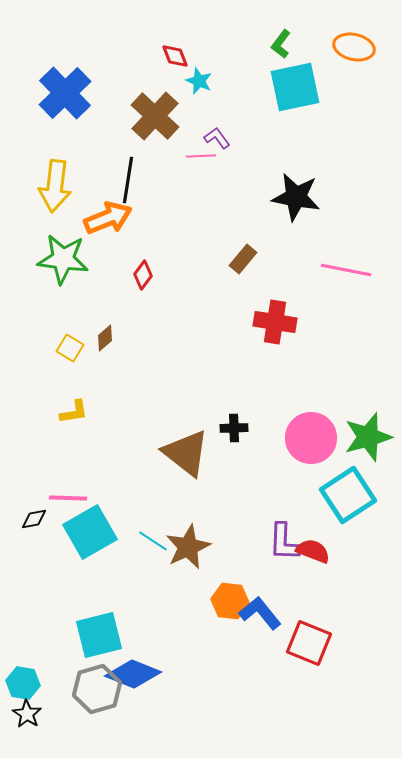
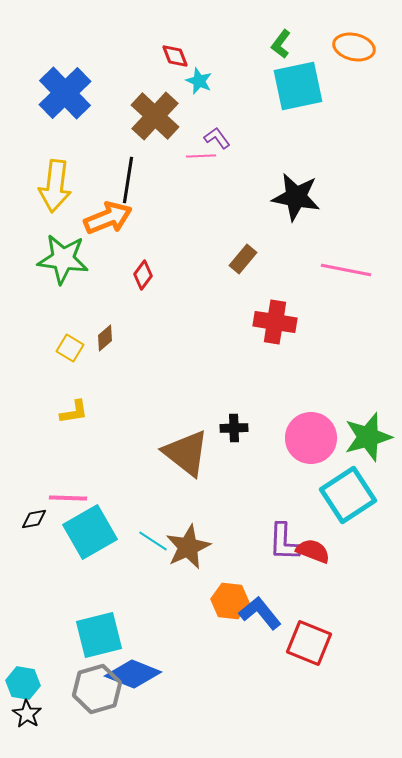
cyan square at (295, 87): moved 3 px right, 1 px up
